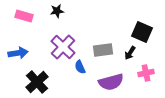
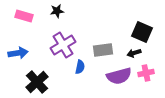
purple cross: moved 2 px up; rotated 15 degrees clockwise
black arrow: moved 4 px right; rotated 40 degrees clockwise
blue semicircle: rotated 144 degrees counterclockwise
purple semicircle: moved 8 px right, 6 px up
